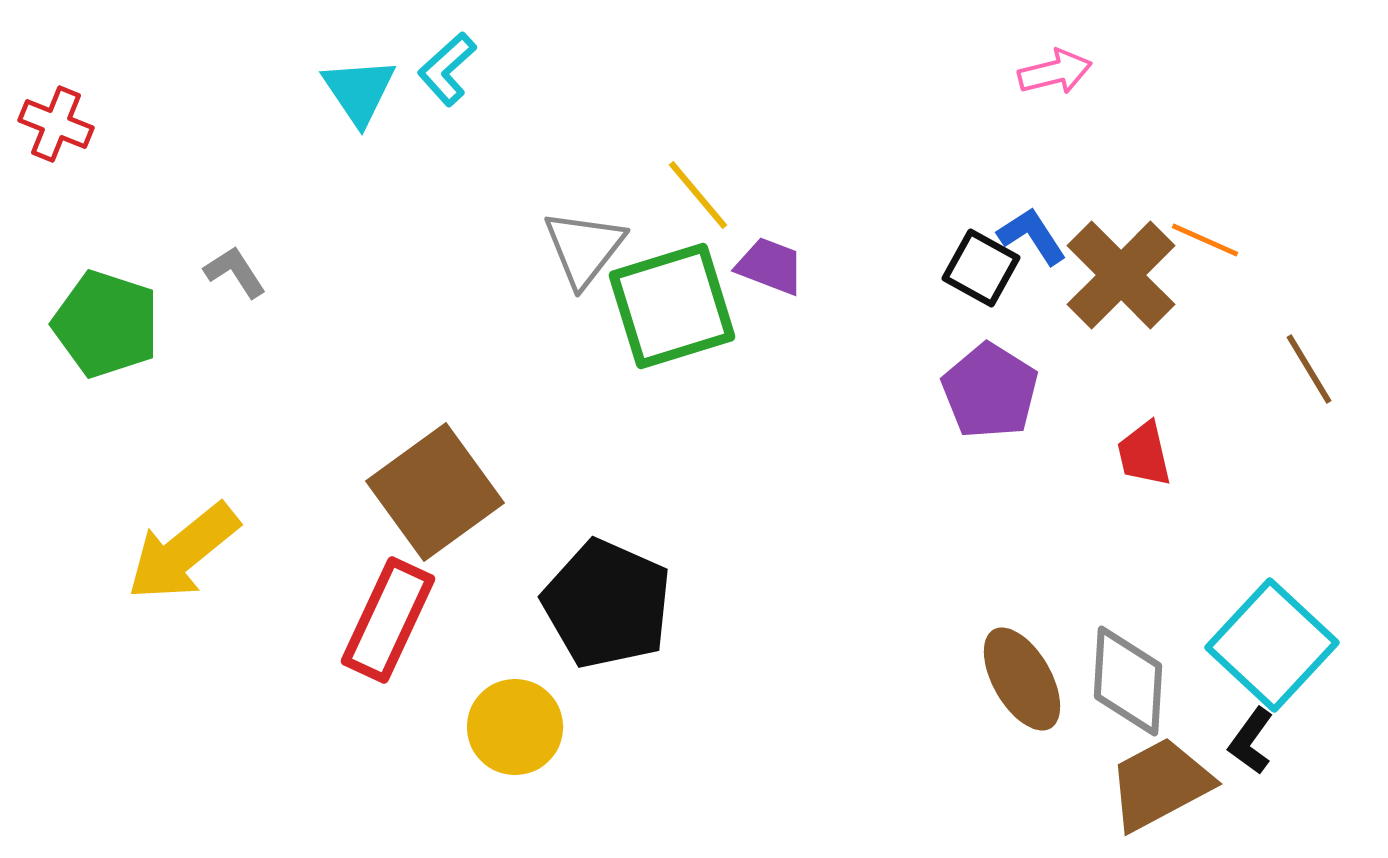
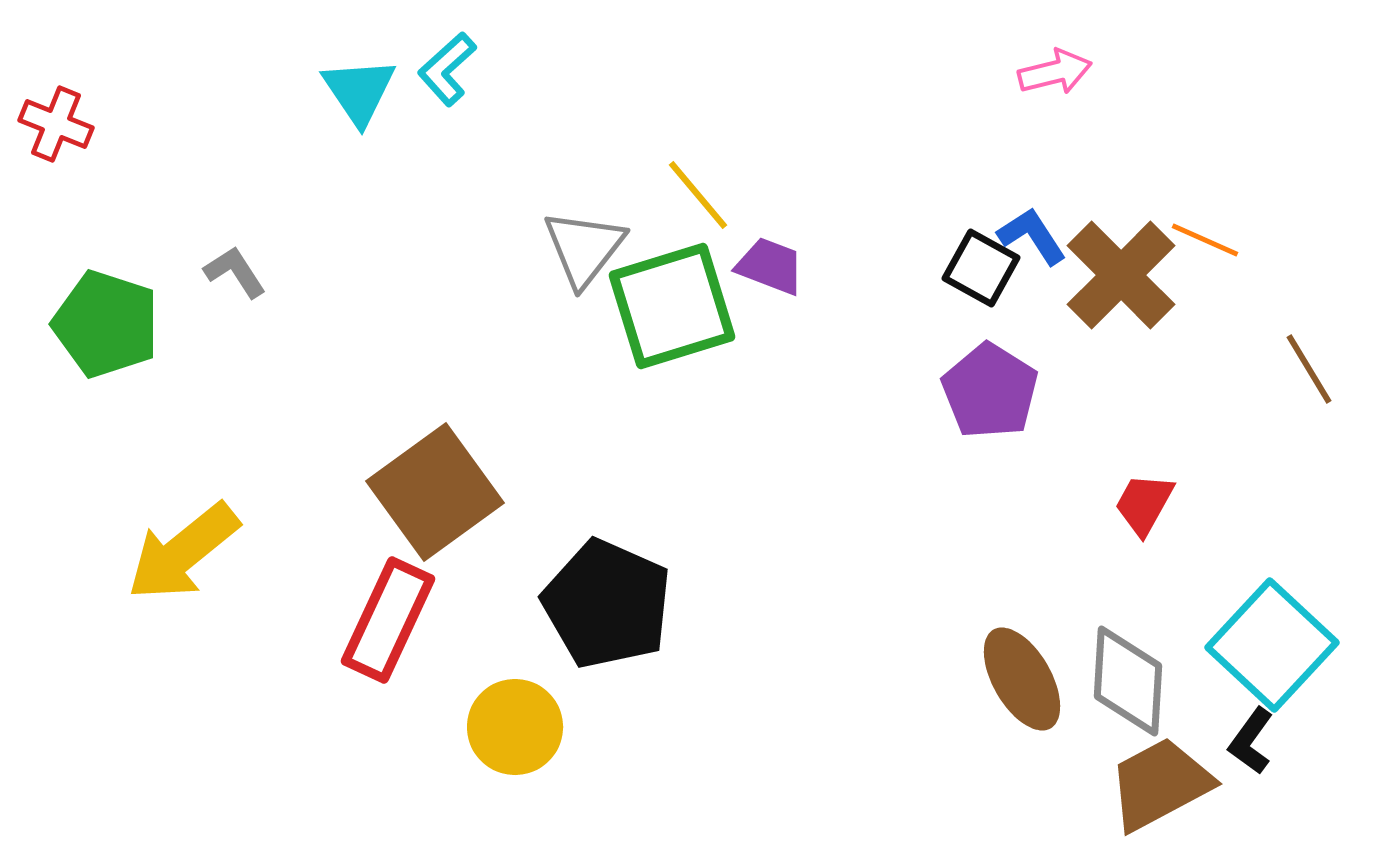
red trapezoid: moved 50 px down; rotated 42 degrees clockwise
